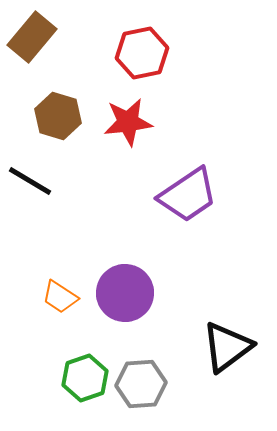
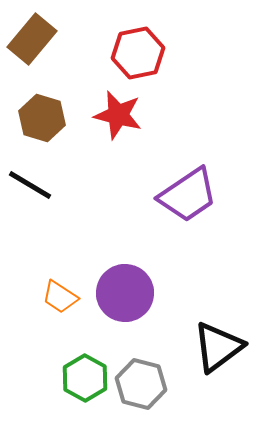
brown rectangle: moved 2 px down
red hexagon: moved 4 px left
brown hexagon: moved 16 px left, 2 px down
red star: moved 10 px left, 7 px up; rotated 21 degrees clockwise
black line: moved 4 px down
black triangle: moved 9 px left
green hexagon: rotated 12 degrees counterclockwise
gray hexagon: rotated 18 degrees clockwise
